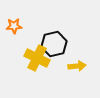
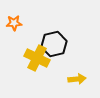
orange star: moved 3 px up
yellow arrow: moved 13 px down
